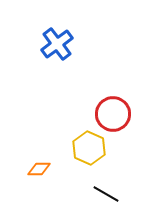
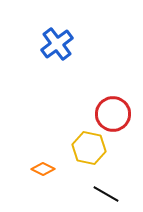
yellow hexagon: rotated 12 degrees counterclockwise
orange diamond: moved 4 px right; rotated 25 degrees clockwise
